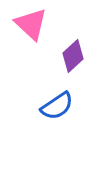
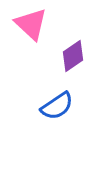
purple diamond: rotated 8 degrees clockwise
